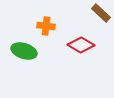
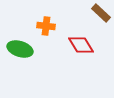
red diamond: rotated 28 degrees clockwise
green ellipse: moved 4 px left, 2 px up
